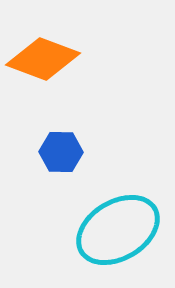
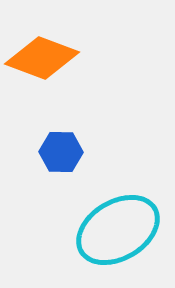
orange diamond: moved 1 px left, 1 px up
